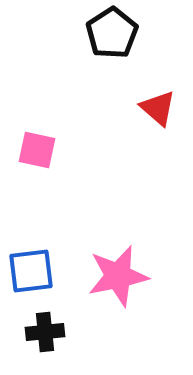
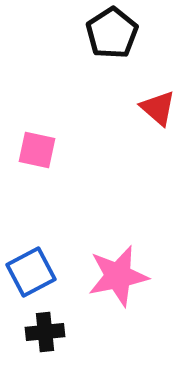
blue square: moved 1 px down; rotated 21 degrees counterclockwise
